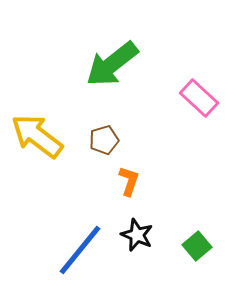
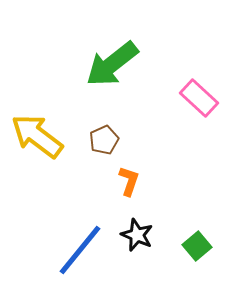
brown pentagon: rotated 8 degrees counterclockwise
